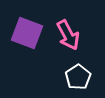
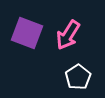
pink arrow: rotated 60 degrees clockwise
